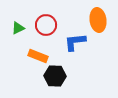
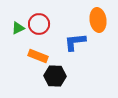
red circle: moved 7 px left, 1 px up
